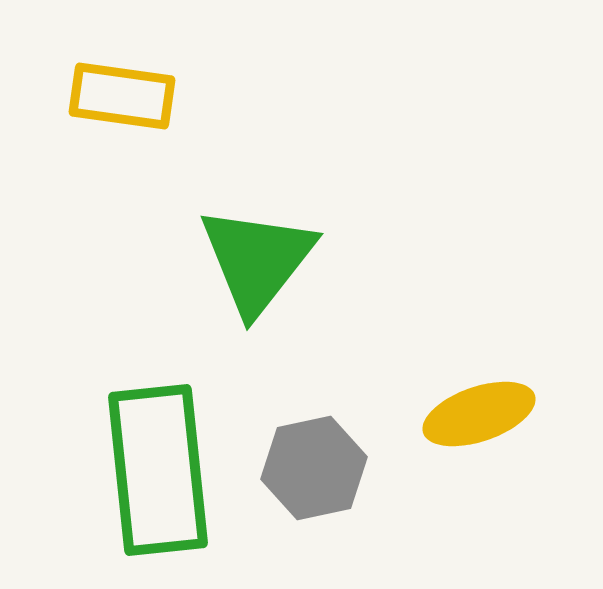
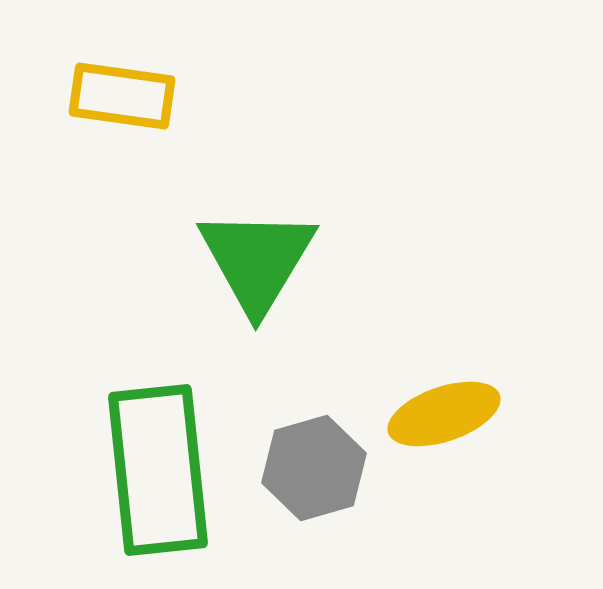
green triangle: rotated 7 degrees counterclockwise
yellow ellipse: moved 35 px left
gray hexagon: rotated 4 degrees counterclockwise
